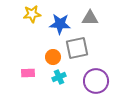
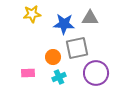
blue star: moved 4 px right
purple circle: moved 8 px up
